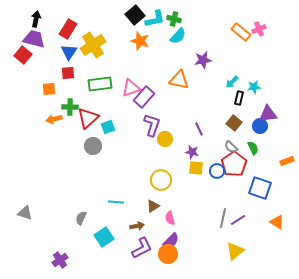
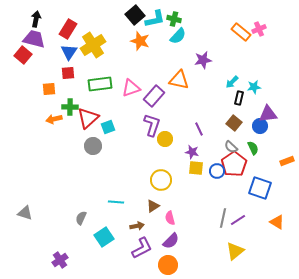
purple rectangle at (144, 97): moved 10 px right, 1 px up
orange circle at (168, 254): moved 11 px down
